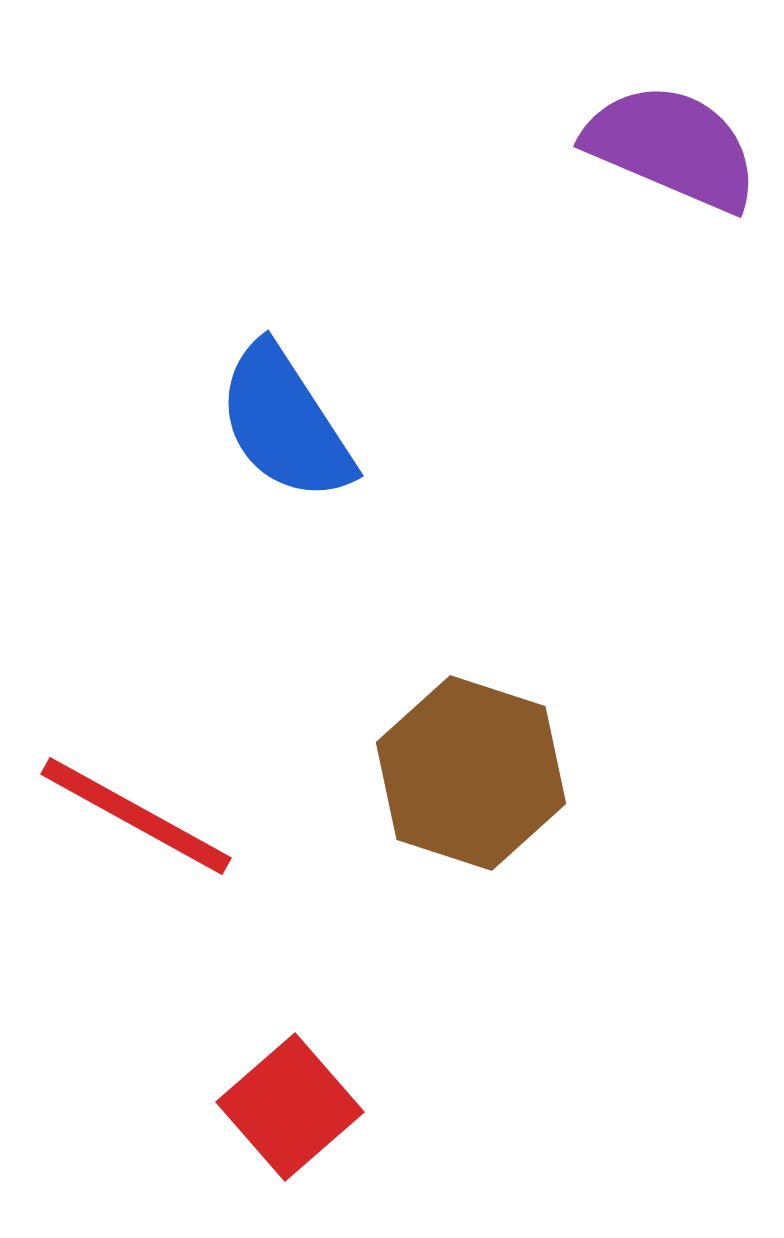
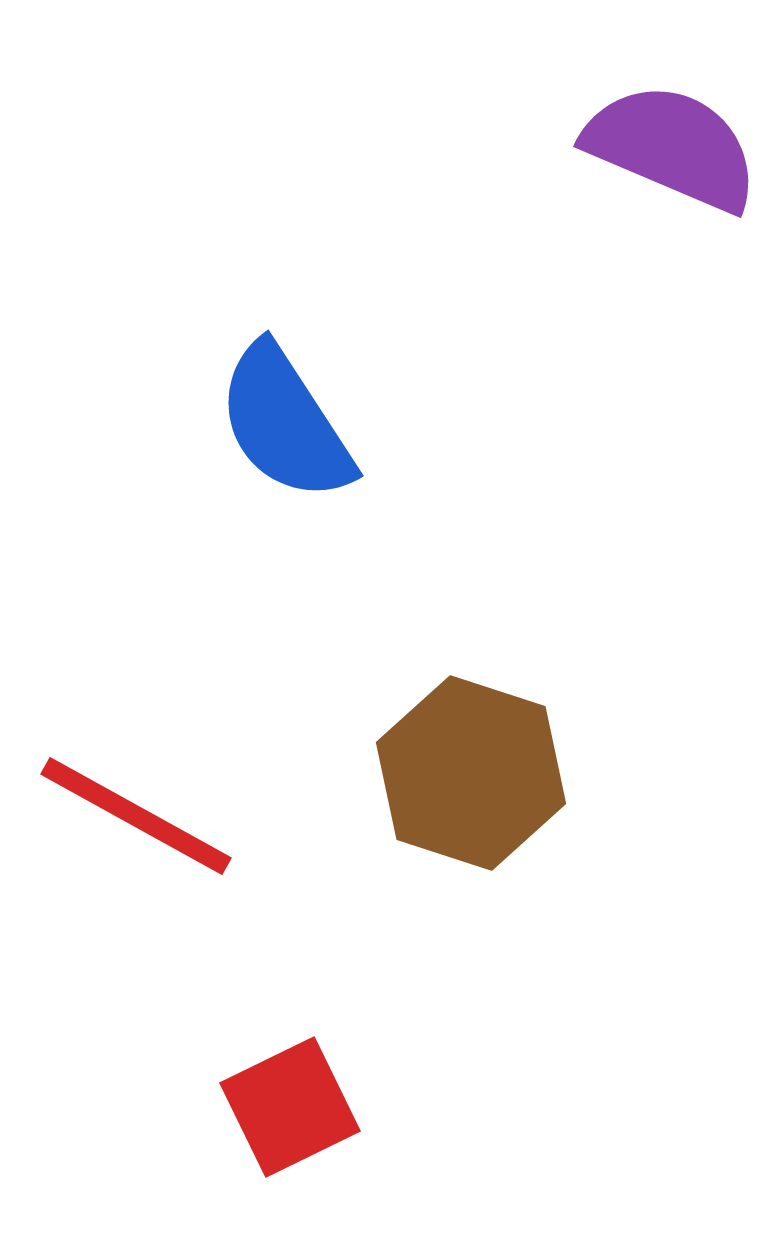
red square: rotated 15 degrees clockwise
